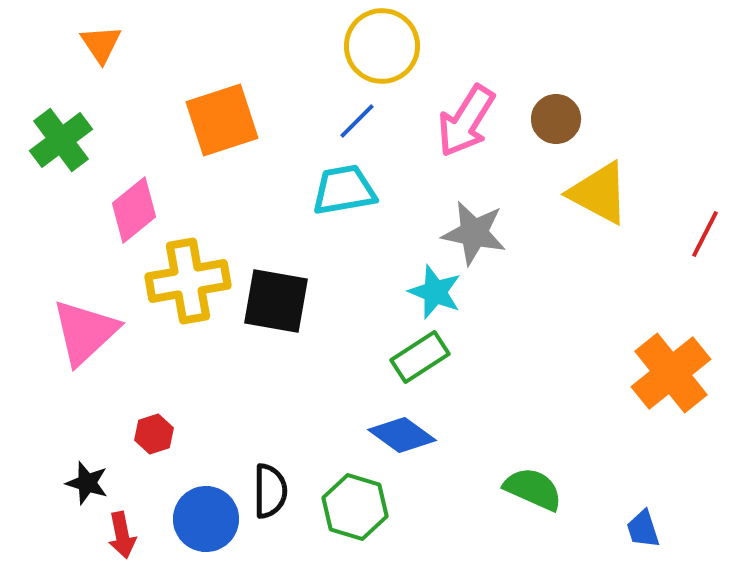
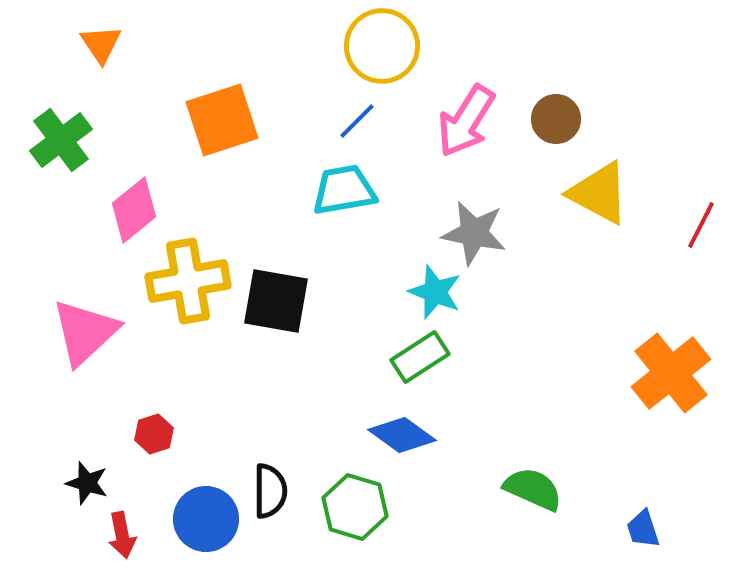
red line: moved 4 px left, 9 px up
